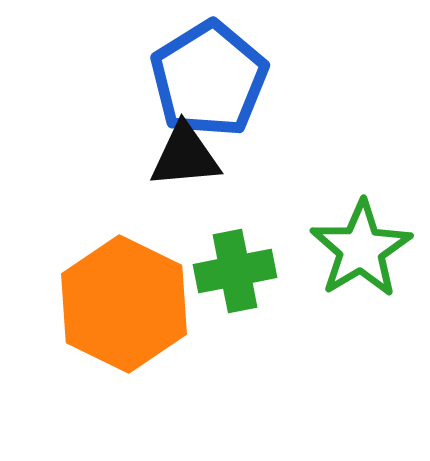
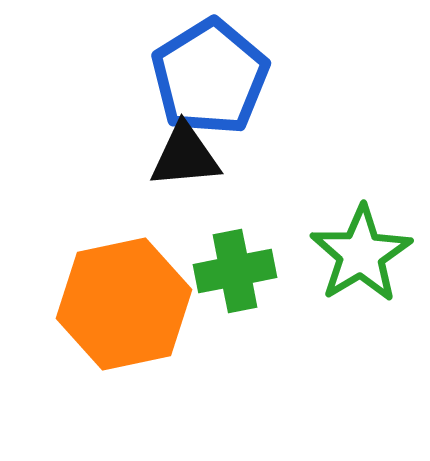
blue pentagon: moved 1 px right, 2 px up
green star: moved 5 px down
orange hexagon: rotated 22 degrees clockwise
